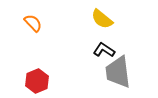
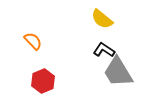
orange semicircle: moved 18 px down
gray trapezoid: rotated 24 degrees counterclockwise
red hexagon: moved 6 px right
